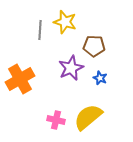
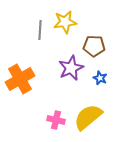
yellow star: rotated 25 degrees counterclockwise
